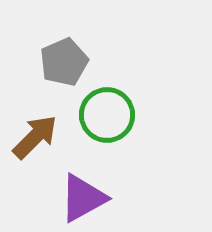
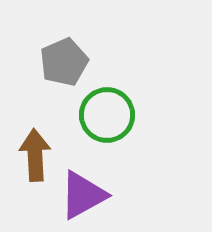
brown arrow: moved 18 px down; rotated 48 degrees counterclockwise
purple triangle: moved 3 px up
